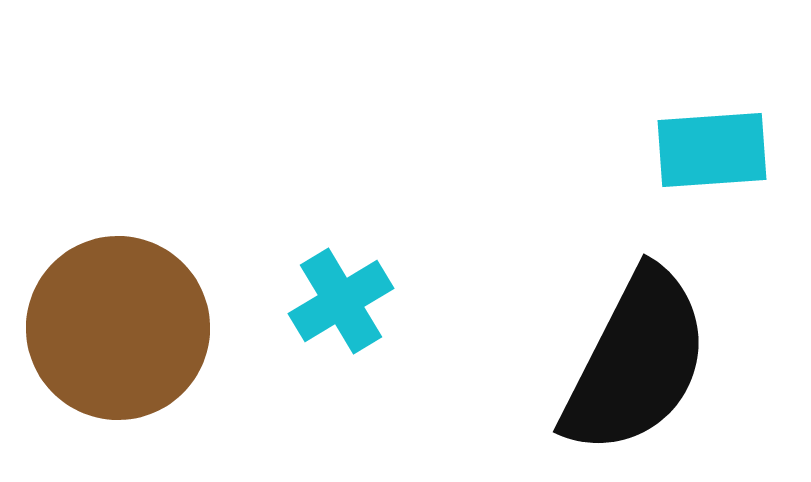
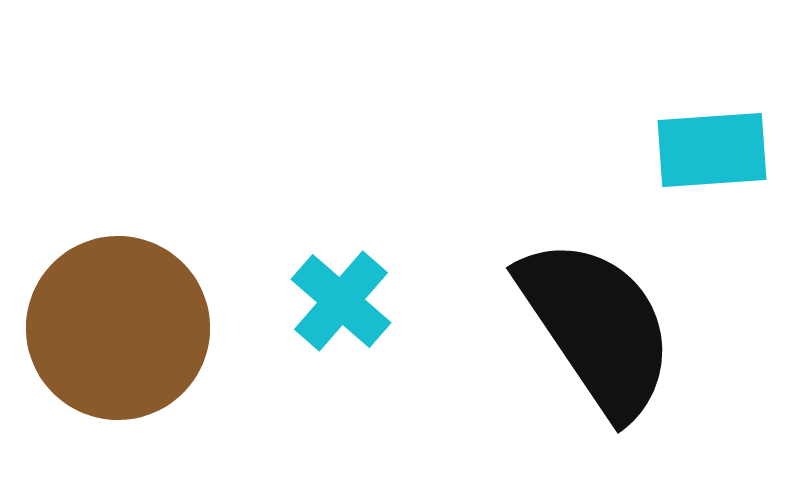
cyan cross: rotated 18 degrees counterclockwise
black semicircle: moved 39 px left, 35 px up; rotated 61 degrees counterclockwise
